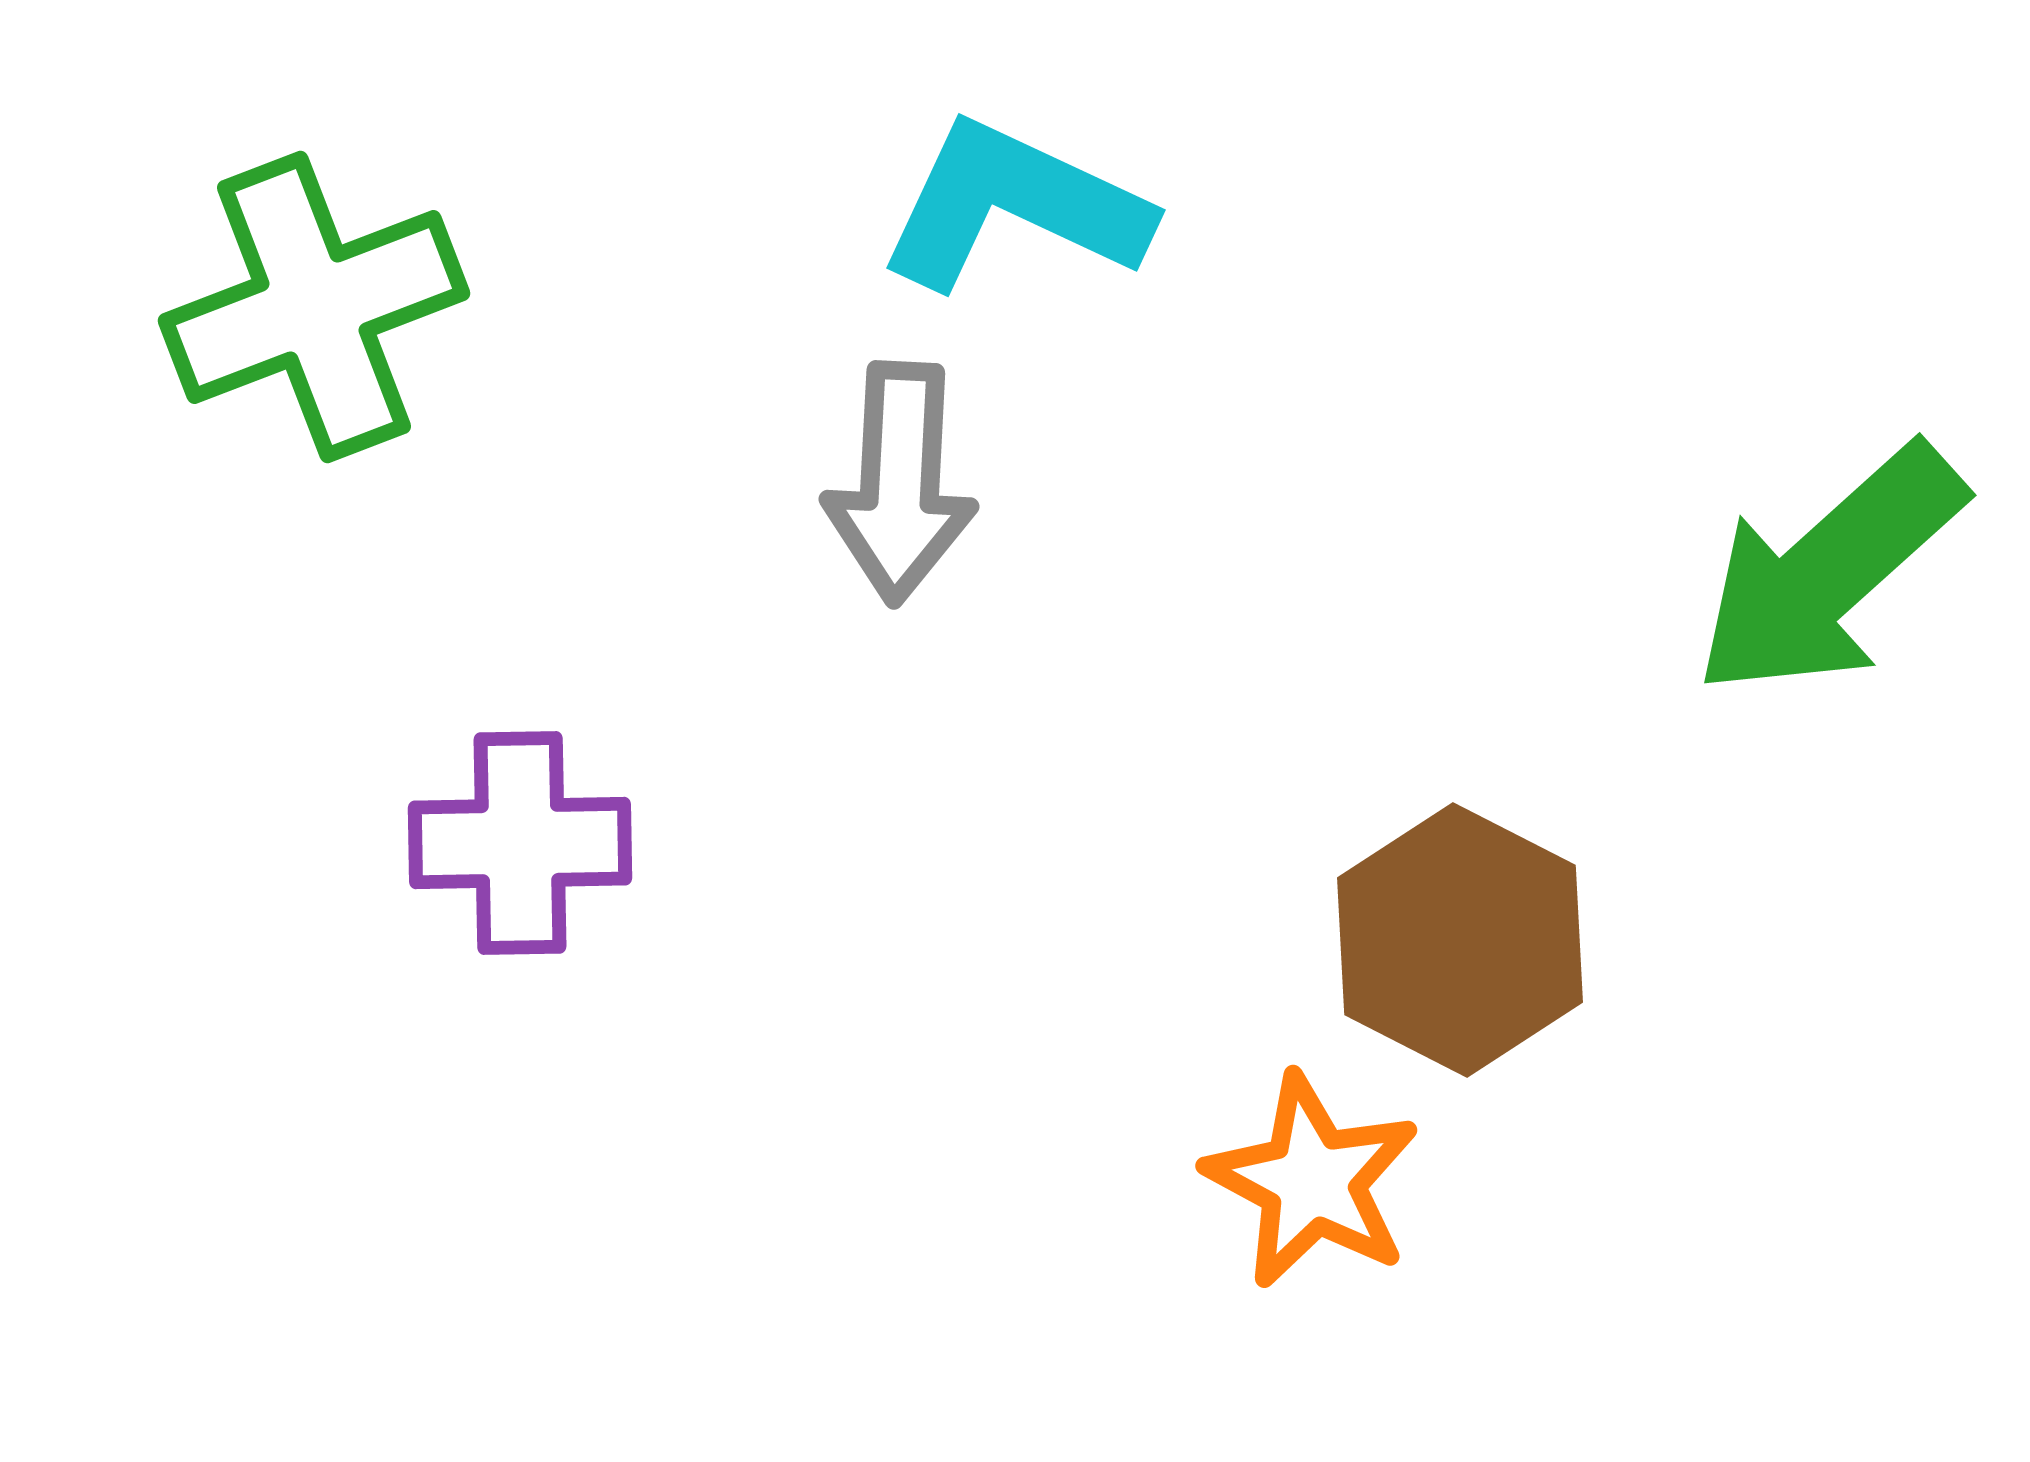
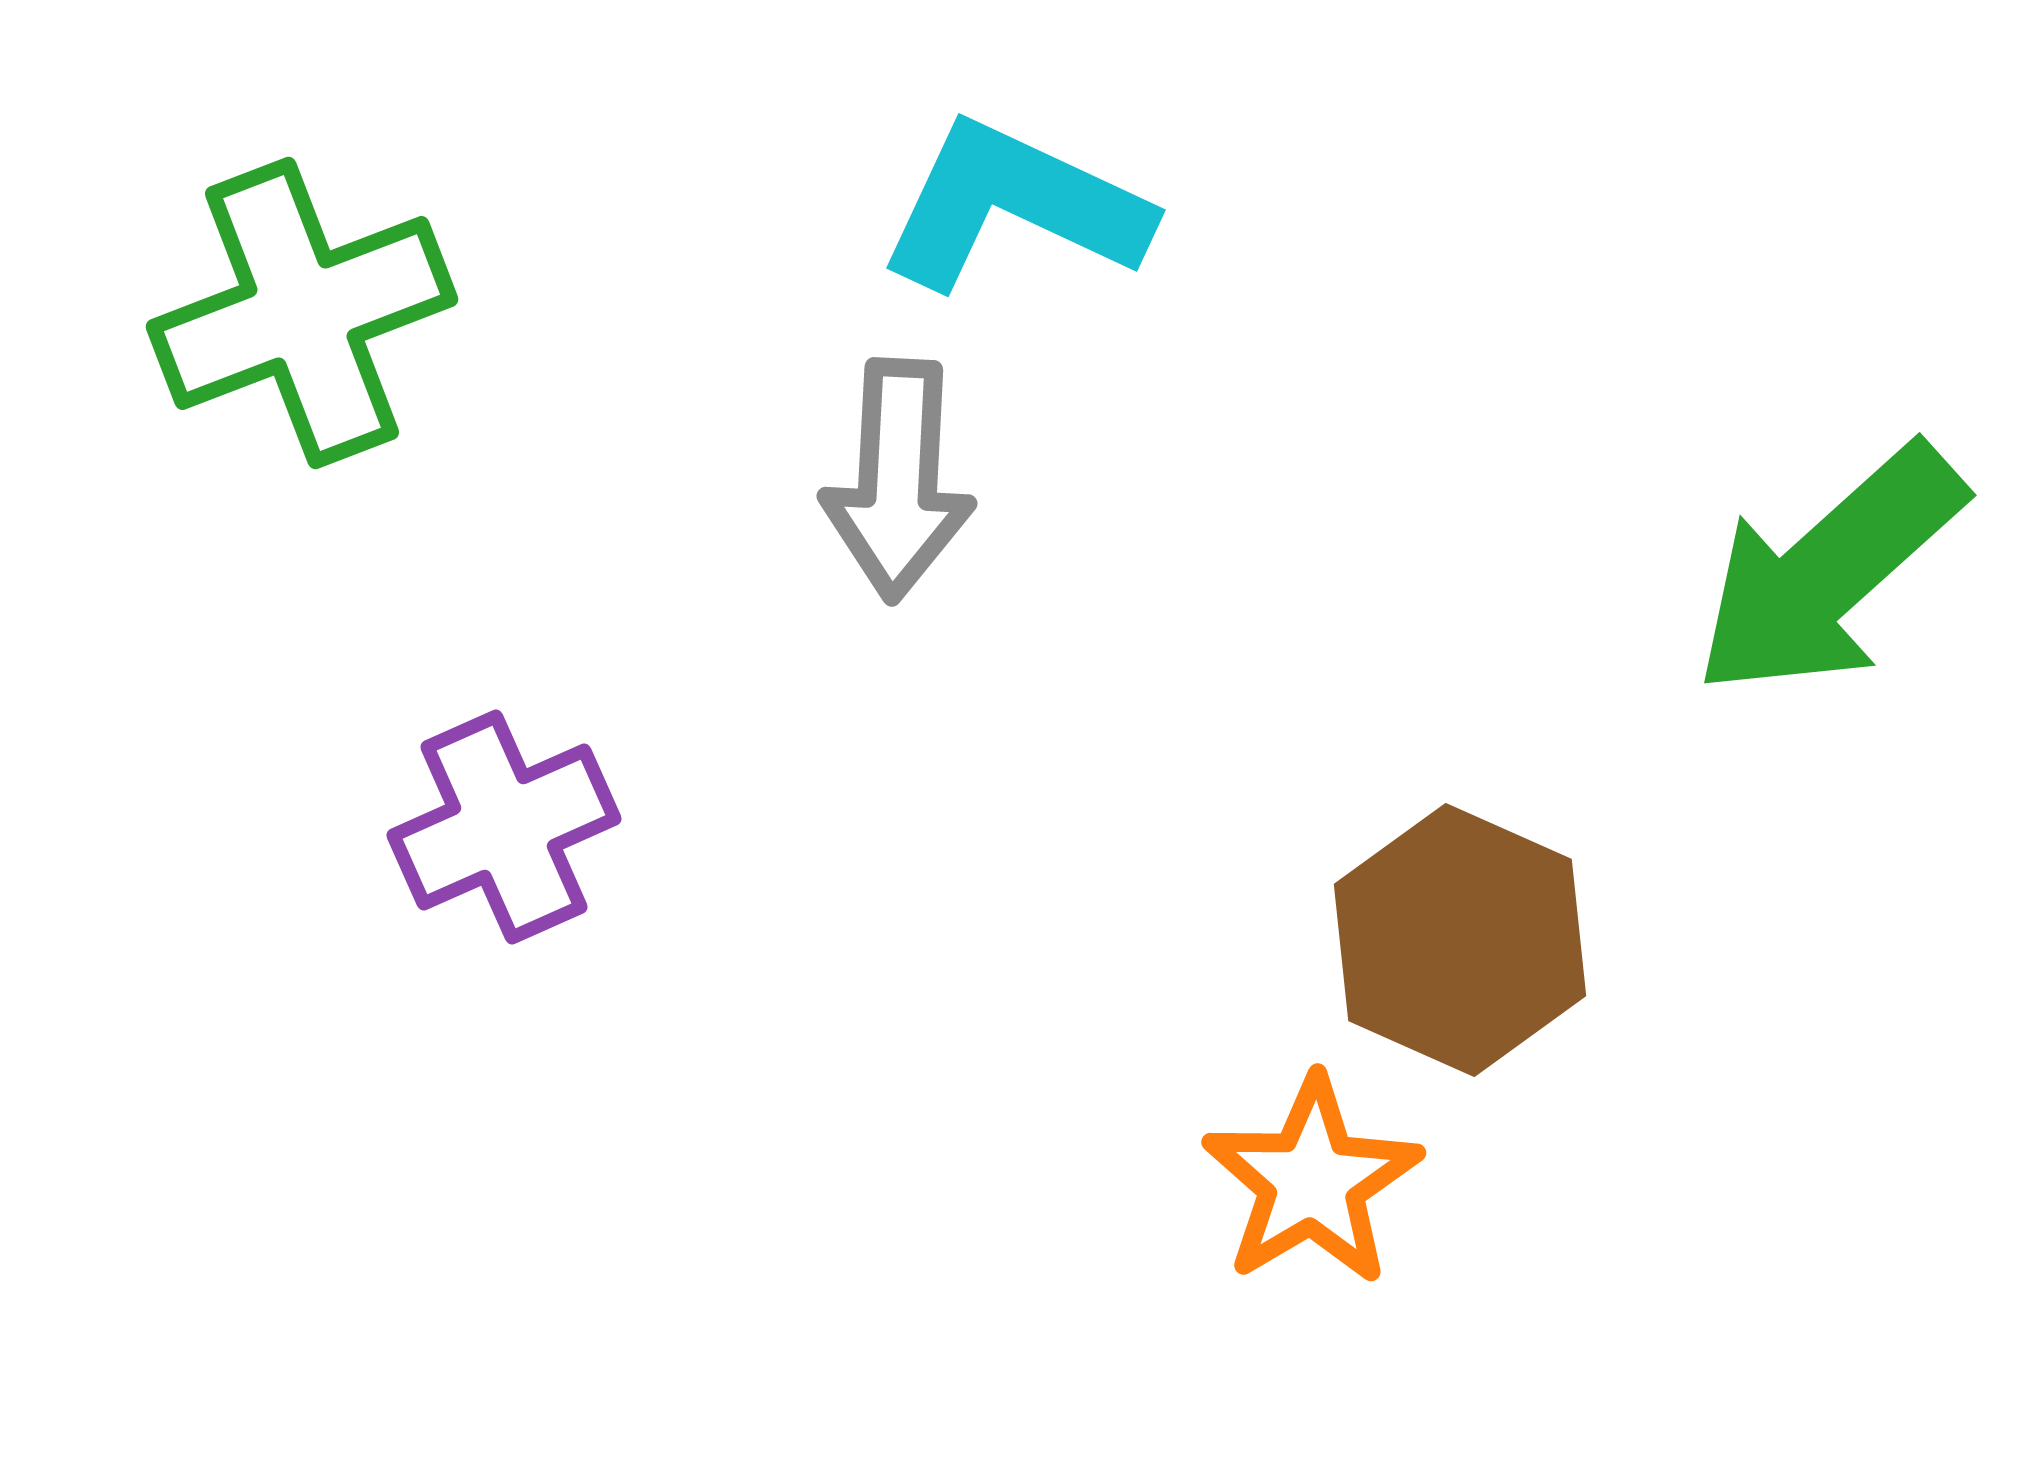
green cross: moved 12 px left, 6 px down
gray arrow: moved 2 px left, 3 px up
purple cross: moved 16 px left, 16 px up; rotated 23 degrees counterclockwise
brown hexagon: rotated 3 degrees counterclockwise
orange star: rotated 13 degrees clockwise
